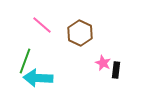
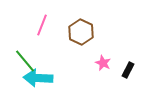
pink line: rotated 70 degrees clockwise
brown hexagon: moved 1 px right, 1 px up
green line: rotated 60 degrees counterclockwise
black rectangle: moved 12 px right; rotated 21 degrees clockwise
